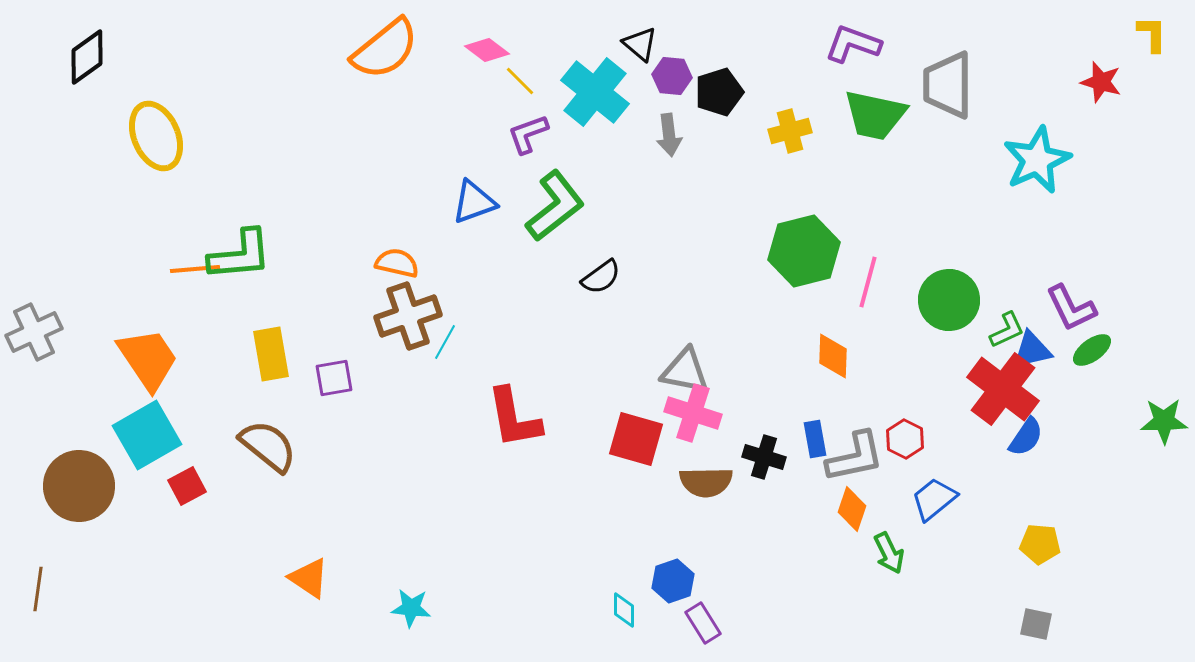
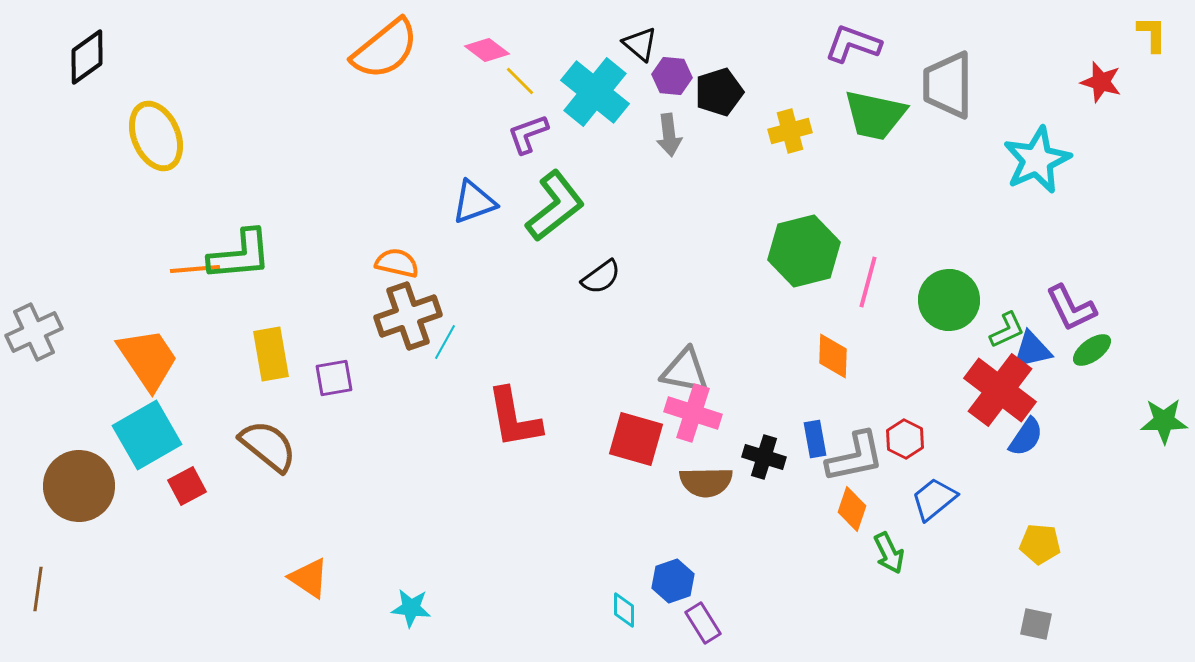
red cross at (1003, 389): moved 3 px left, 1 px down
